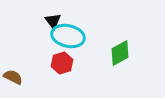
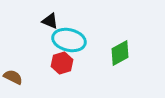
black triangle: moved 3 px left; rotated 30 degrees counterclockwise
cyan ellipse: moved 1 px right, 4 px down
